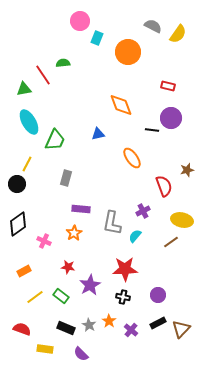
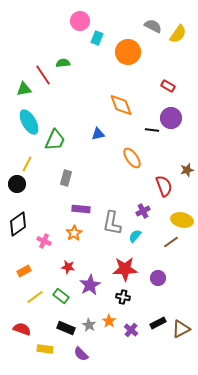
red rectangle at (168, 86): rotated 16 degrees clockwise
purple circle at (158, 295): moved 17 px up
brown triangle at (181, 329): rotated 18 degrees clockwise
